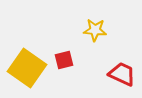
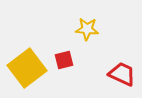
yellow star: moved 8 px left, 1 px up
yellow square: rotated 18 degrees clockwise
